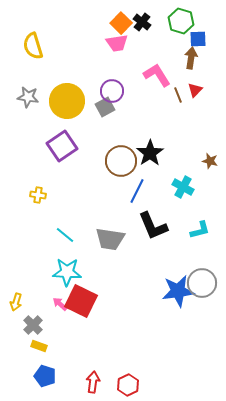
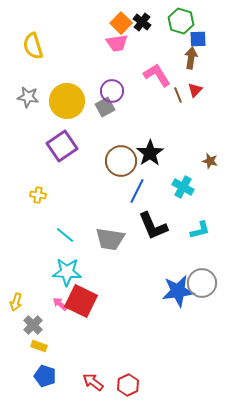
red arrow: rotated 60 degrees counterclockwise
